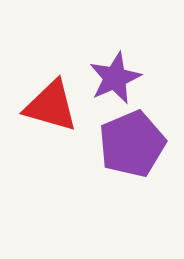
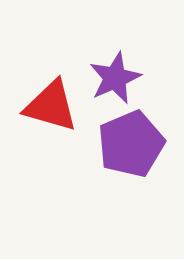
purple pentagon: moved 1 px left
